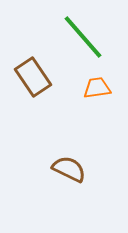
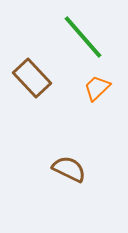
brown rectangle: moved 1 px left, 1 px down; rotated 9 degrees counterclockwise
orange trapezoid: rotated 36 degrees counterclockwise
